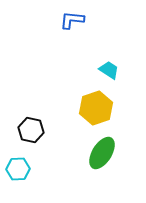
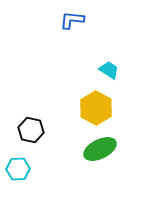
yellow hexagon: rotated 12 degrees counterclockwise
green ellipse: moved 2 px left, 4 px up; rotated 32 degrees clockwise
